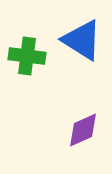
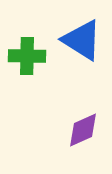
green cross: rotated 6 degrees counterclockwise
